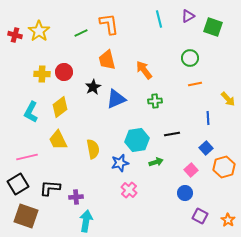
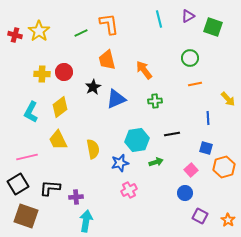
blue square: rotated 32 degrees counterclockwise
pink cross: rotated 21 degrees clockwise
